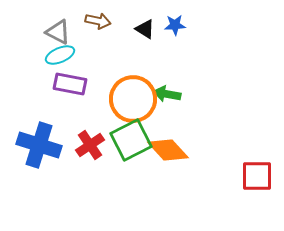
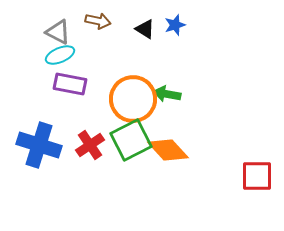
blue star: rotated 15 degrees counterclockwise
